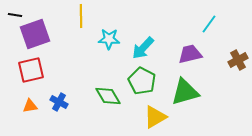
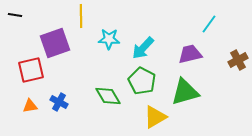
purple square: moved 20 px right, 9 px down
